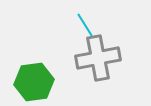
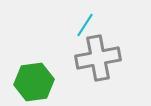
cyan line: rotated 65 degrees clockwise
